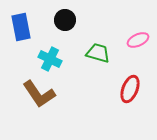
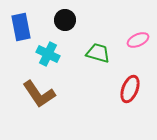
cyan cross: moved 2 px left, 5 px up
